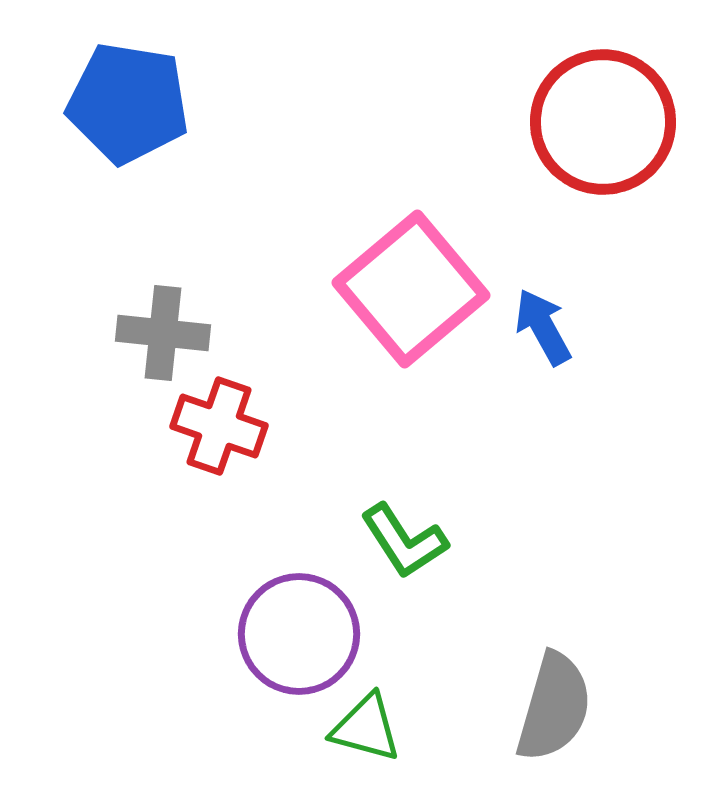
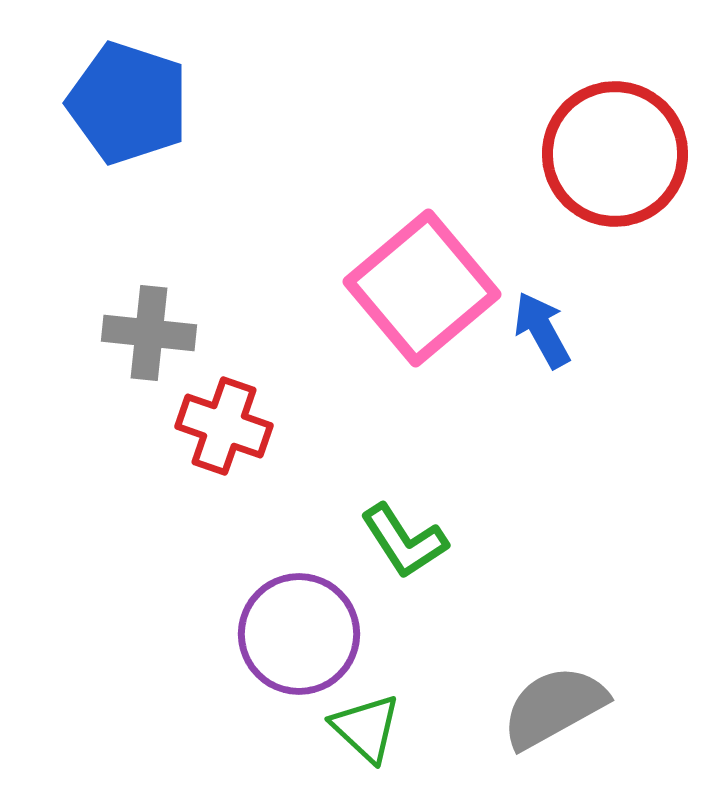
blue pentagon: rotated 9 degrees clockwise
red circle: moved 12 px right, 32 px down
pink square: moved 11 px right, 1 px up
blue arrow: moved 1 px left, 3 px down
gray cross: moved 14 px left
red cross: moved 5 px right
gray semicircle: rotated 135 degrees counterclockwise
green triangle: rotated 28 degrees clockwise
